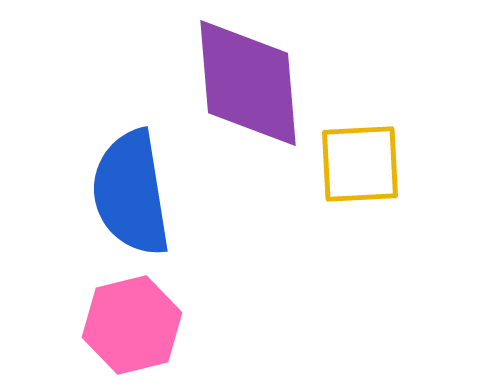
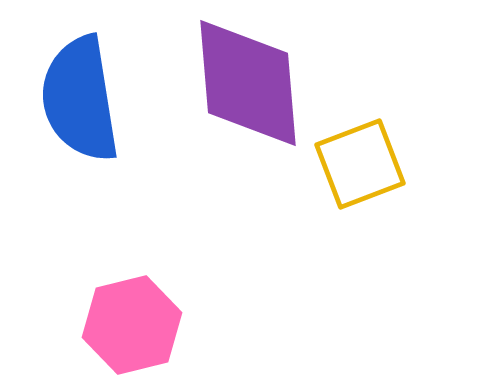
yellow square: rotated 18 degrees counterclockwise
blue semicircle: moved 51 px left, 94 px up
